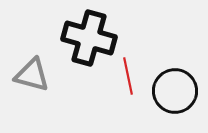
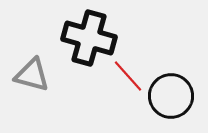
red line: rotated 30 degrees counterclockwise
black circle: moved 4 px left, 5 px down
